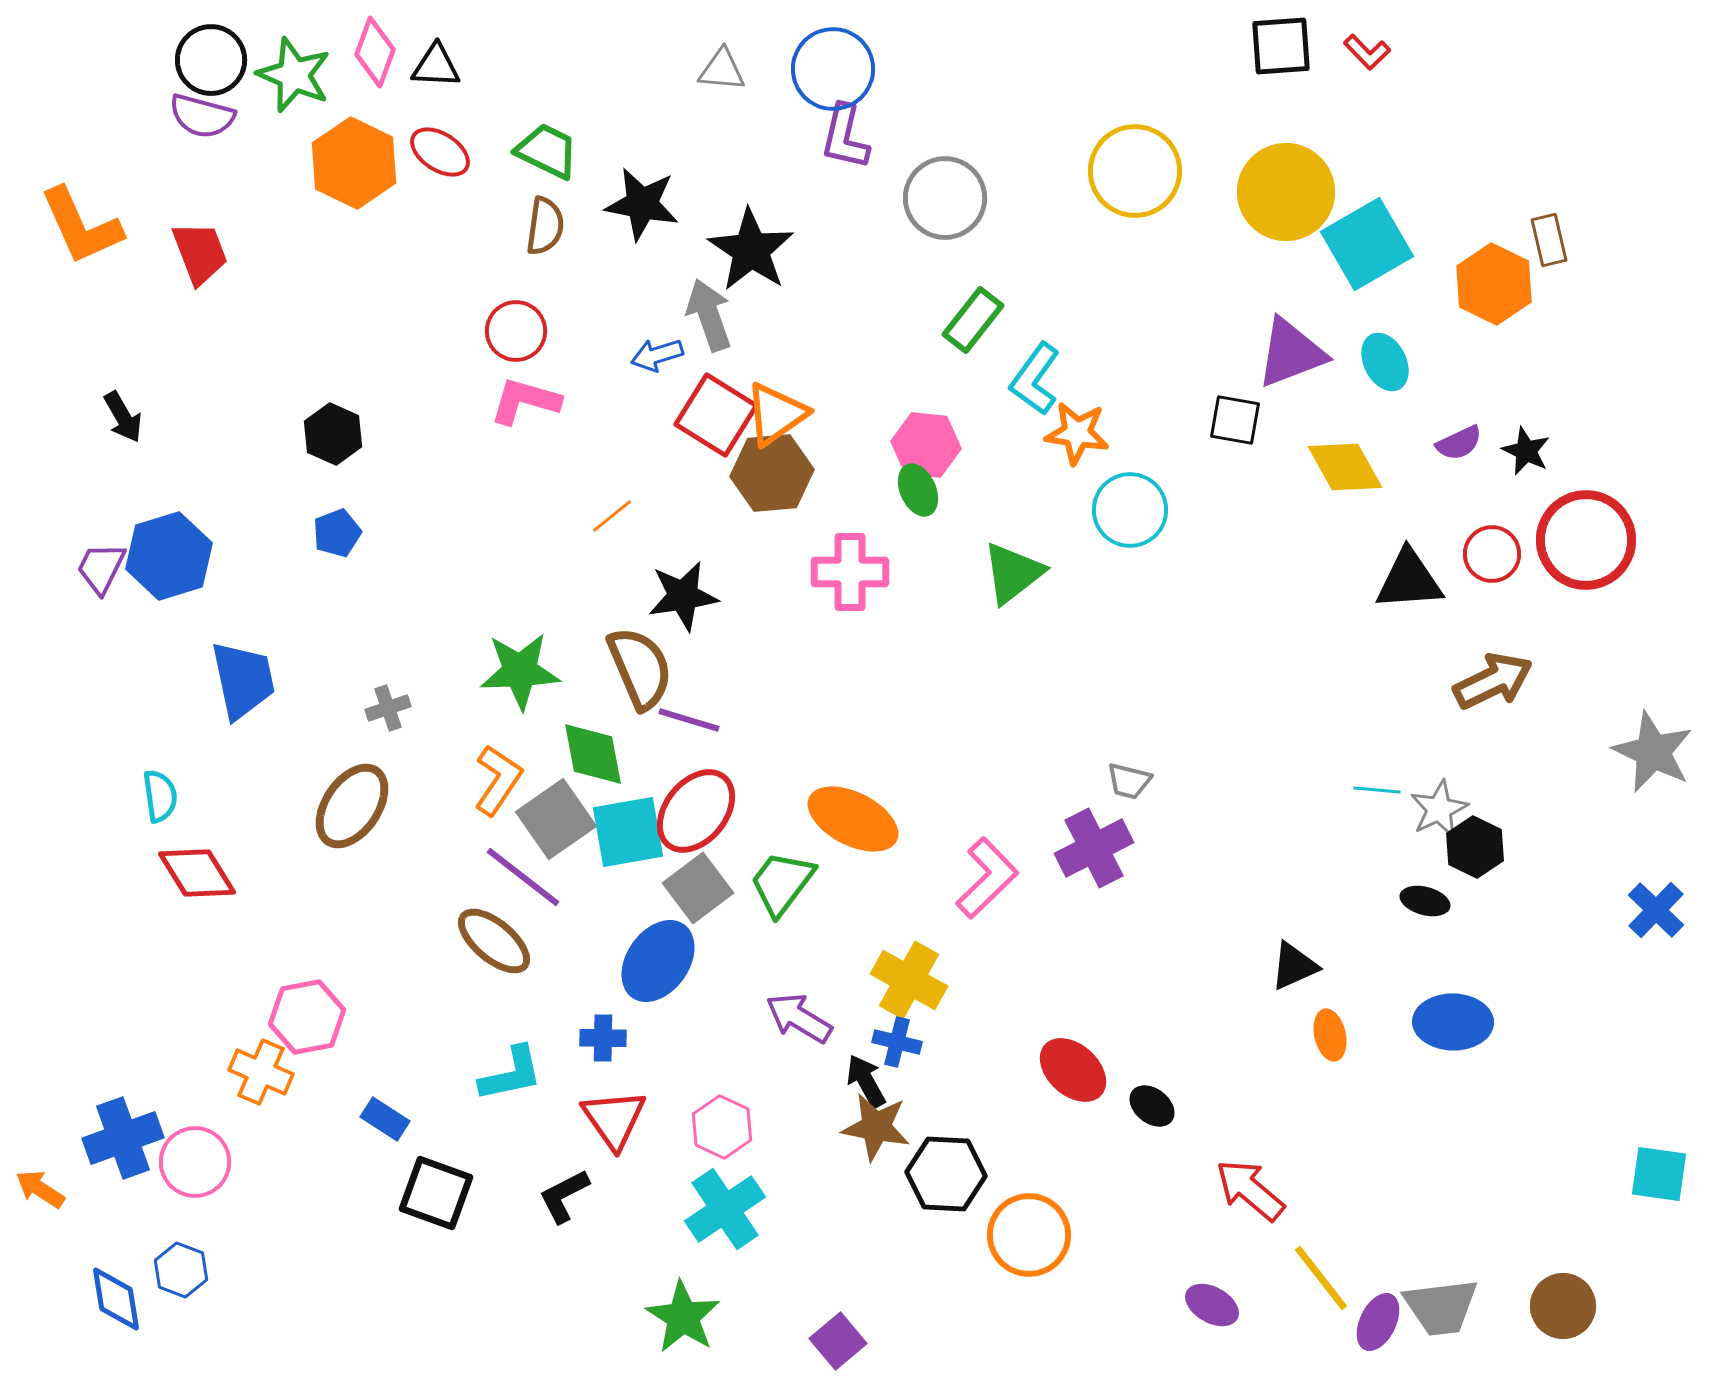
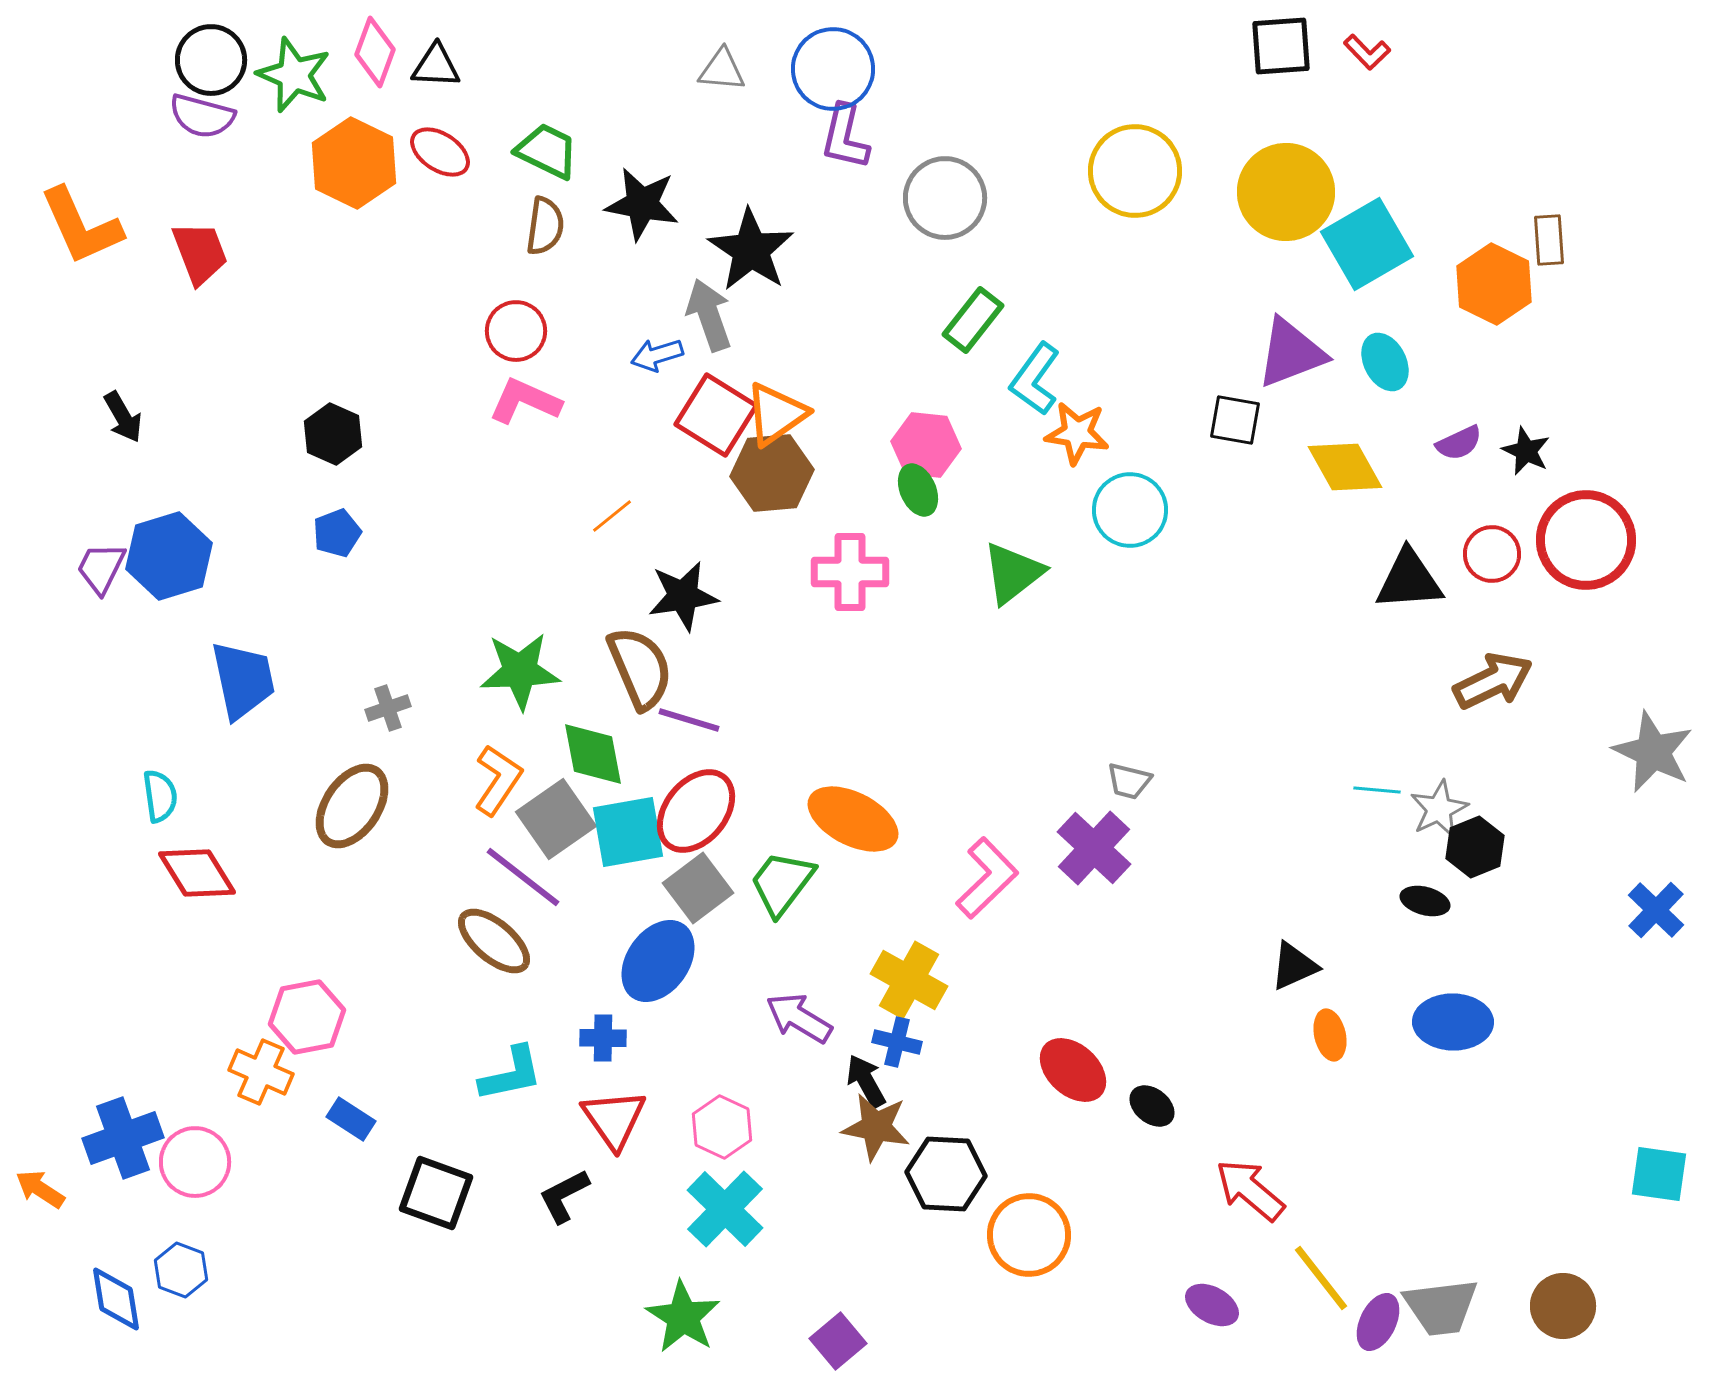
brown rectangle at (1549, 240): rotated 9 degrees clockwise
pink L-shape at (525, 401): rotated 8 degrees clockwise
black hexagon at (1475, 847): rotated 12 degrees clockwise
purple cross at (1094, 848): rotated 20 degrees counterclockwise
blue rectangle at (385, 1119): moved 34 px left
cyan cross at (725, 1209): rotated 12 degrees counterclockwise
